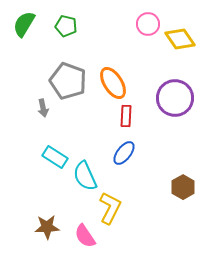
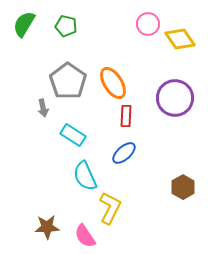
gray pentagon: rotated 15 degrees clockwise
blue ellipse: rotated 10 degrees clockwise
cyan rectangle: moved 18 px right, 22 px up
